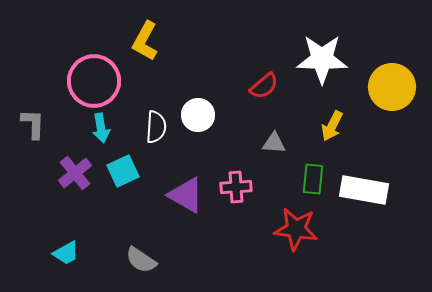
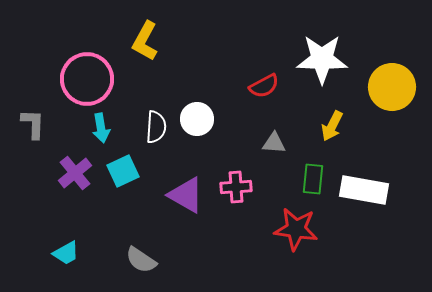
pink circle: moved 7 px left, 2 px up
red semicircle: rotated 12 degrees clockwise
white circle: moved 1 px left, 4 px down
